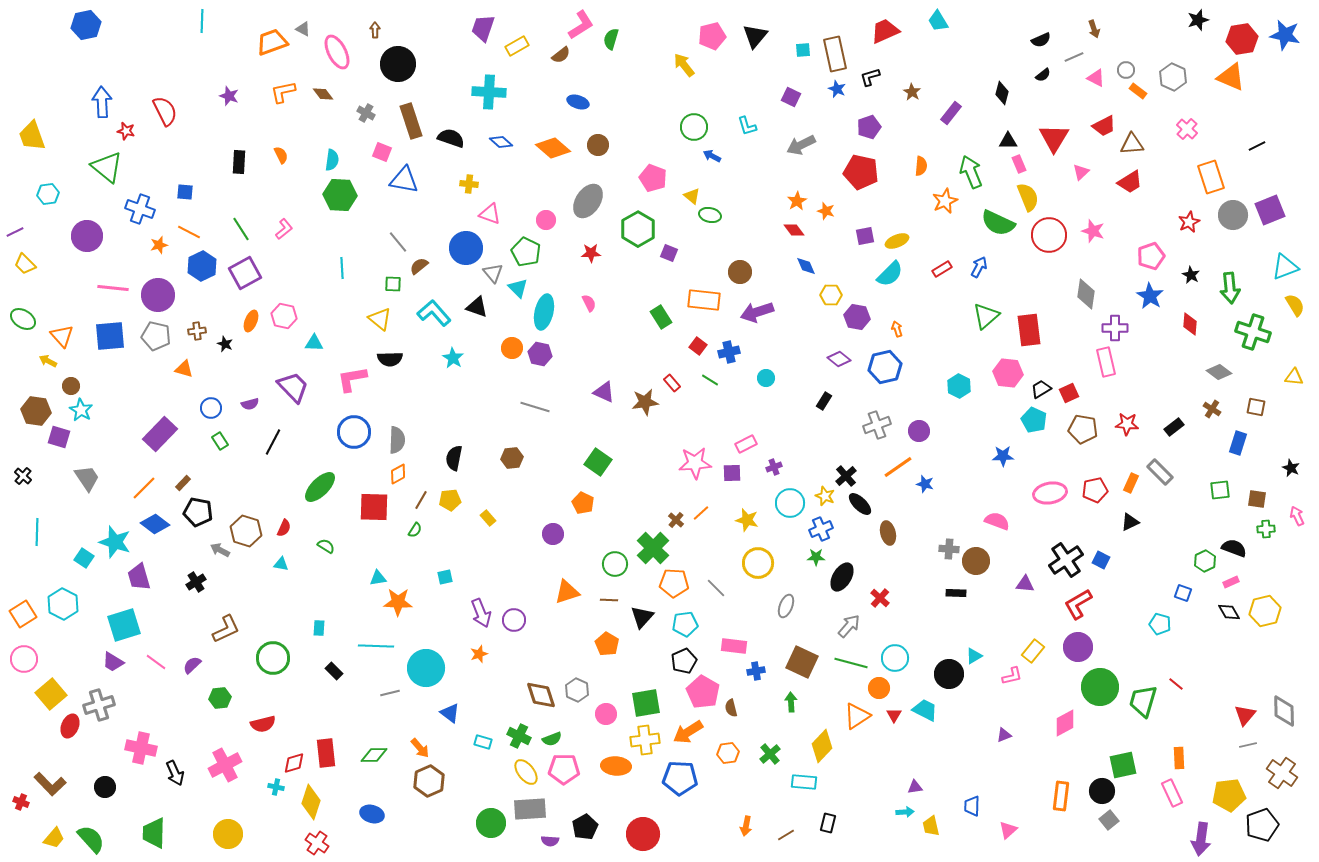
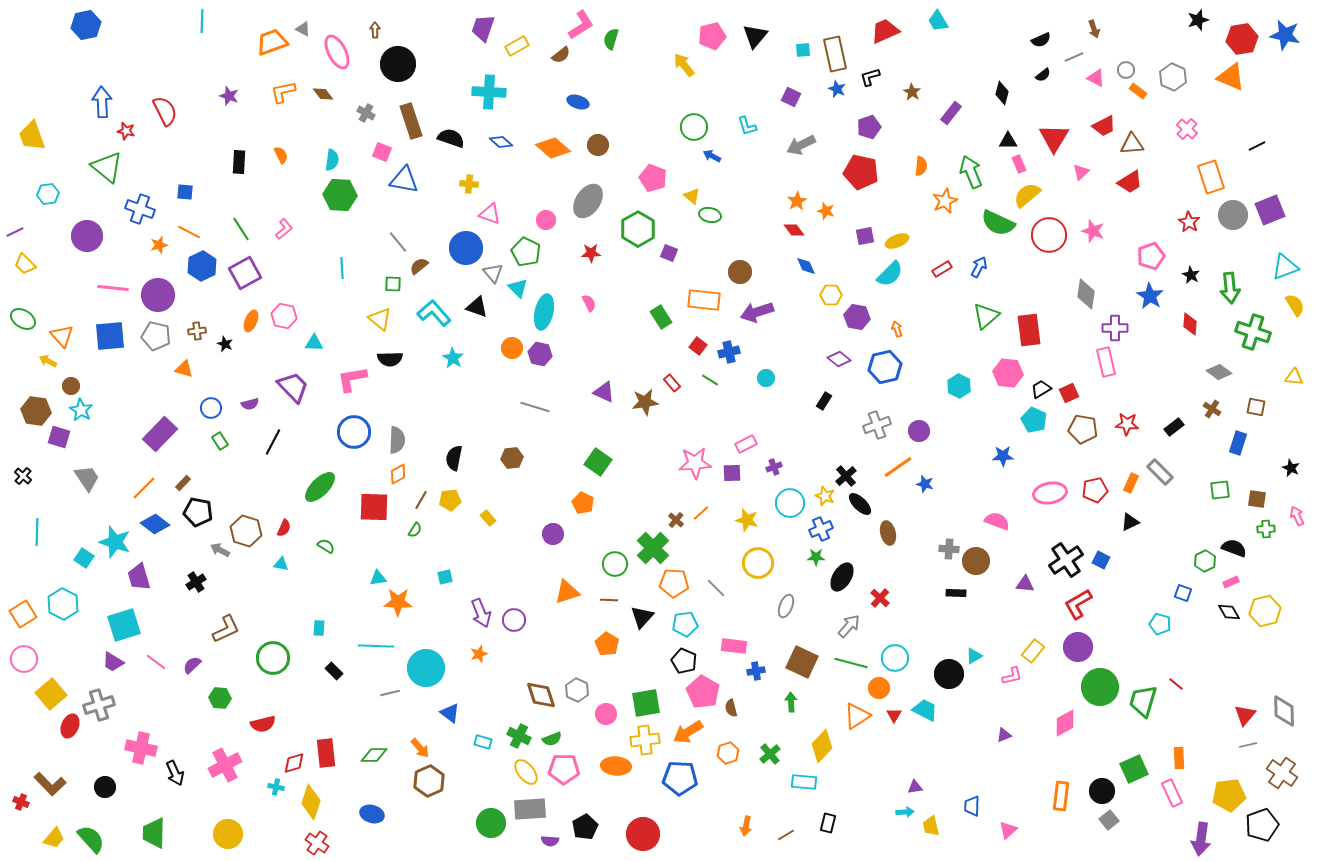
yellow semicircle at (1028, 197): moved 1 px left, 2 px up; rotated 108 degrees counterclockwise
red star at (1189, 222): rotated 15 degrees counterclockwise
black pentagon at (684, 661): rotated 25 degrees counterclockwise
green hexagon at (220, 698): rotated 10 degrees clockwise
orange hexagon at (728, 753): rotated 10 degrees counterclockwise
green square at (1123, 765): moved 11 px right, 4 px down; rotated 12 degrees counterclockwise
